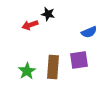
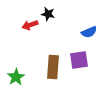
green star: moved 11 px left, 6 px down
